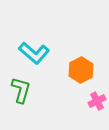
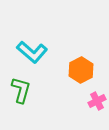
cyan L-shape: moved 2 px left, 1 px up
